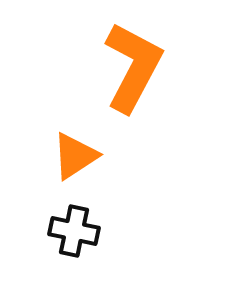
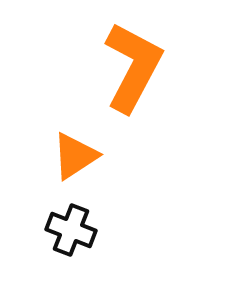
black cross: moved 3 px left, 1 px up; rotated 9 degrees clockwise
